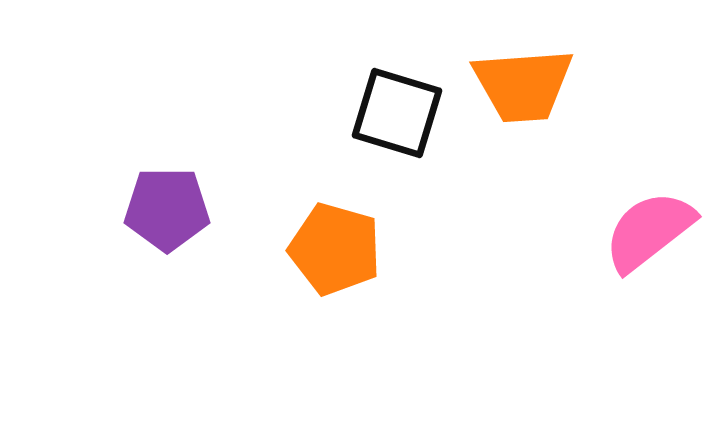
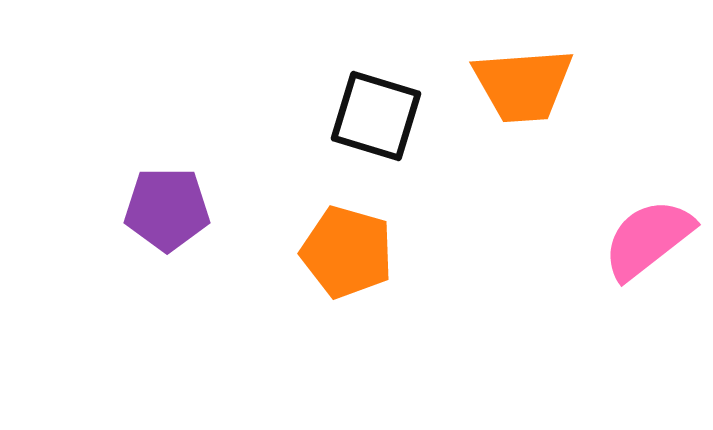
black square: moved 21 px left, 3 px down
pink semicircle: moved 1 px left, 8 px down
orange pentagon: moved 12 px right, 3 px down
